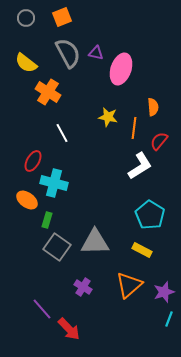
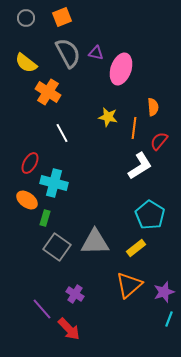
red ellipse: moved 3 px left, 2 px down
green rectangle: moved 2 px left, 2 px up
yellow rectangle: moved 6 px left, 2 px up; rotated 66 degrees counterclockwise
purple cross: moved 8 px left, 7 px down
